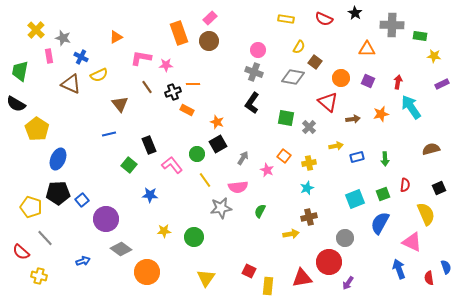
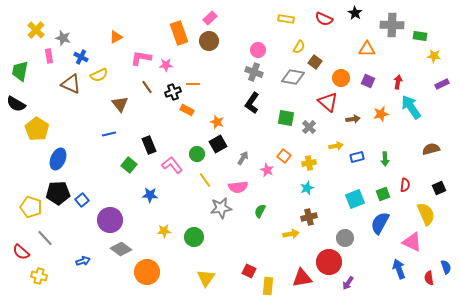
purple circle at (106, 219): moved 4 px right, 1 px down
